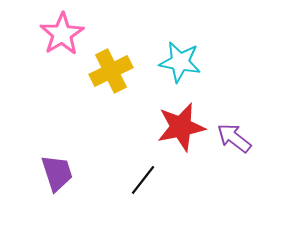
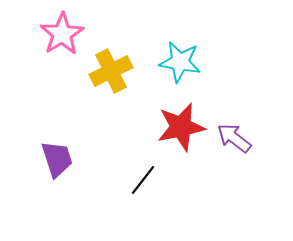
purple trapezoid: moved 14 px up
